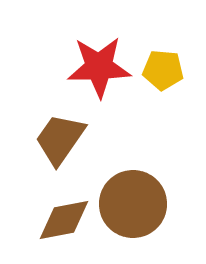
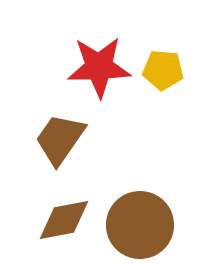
brown circle: moved 7 px right, 21 px down
